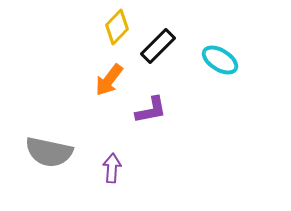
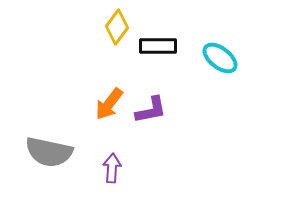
yellow diamond: rotated 8 degrees counterclockwise
black rectangle: rotated 45 degrees clockwise
cyan ellipse: moved 2 px up; rotated 6 degrees clockwise
orange arrow: moved 24 px down
